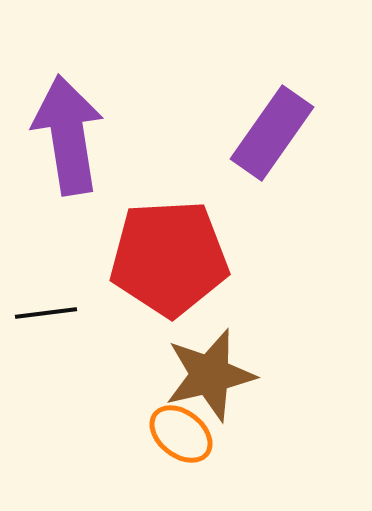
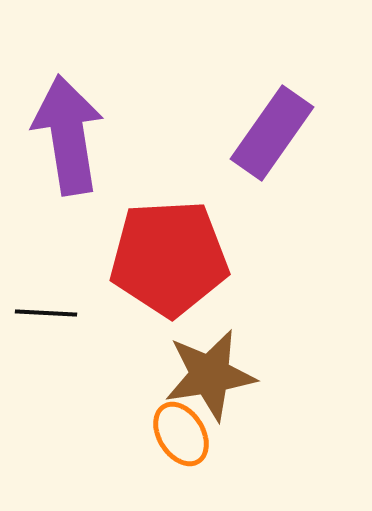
black line: rotated 10 degrees clockwise
brown star: rotated 4 degrees clockwise
orange ellipse: rotated 20 degrees clockwise
